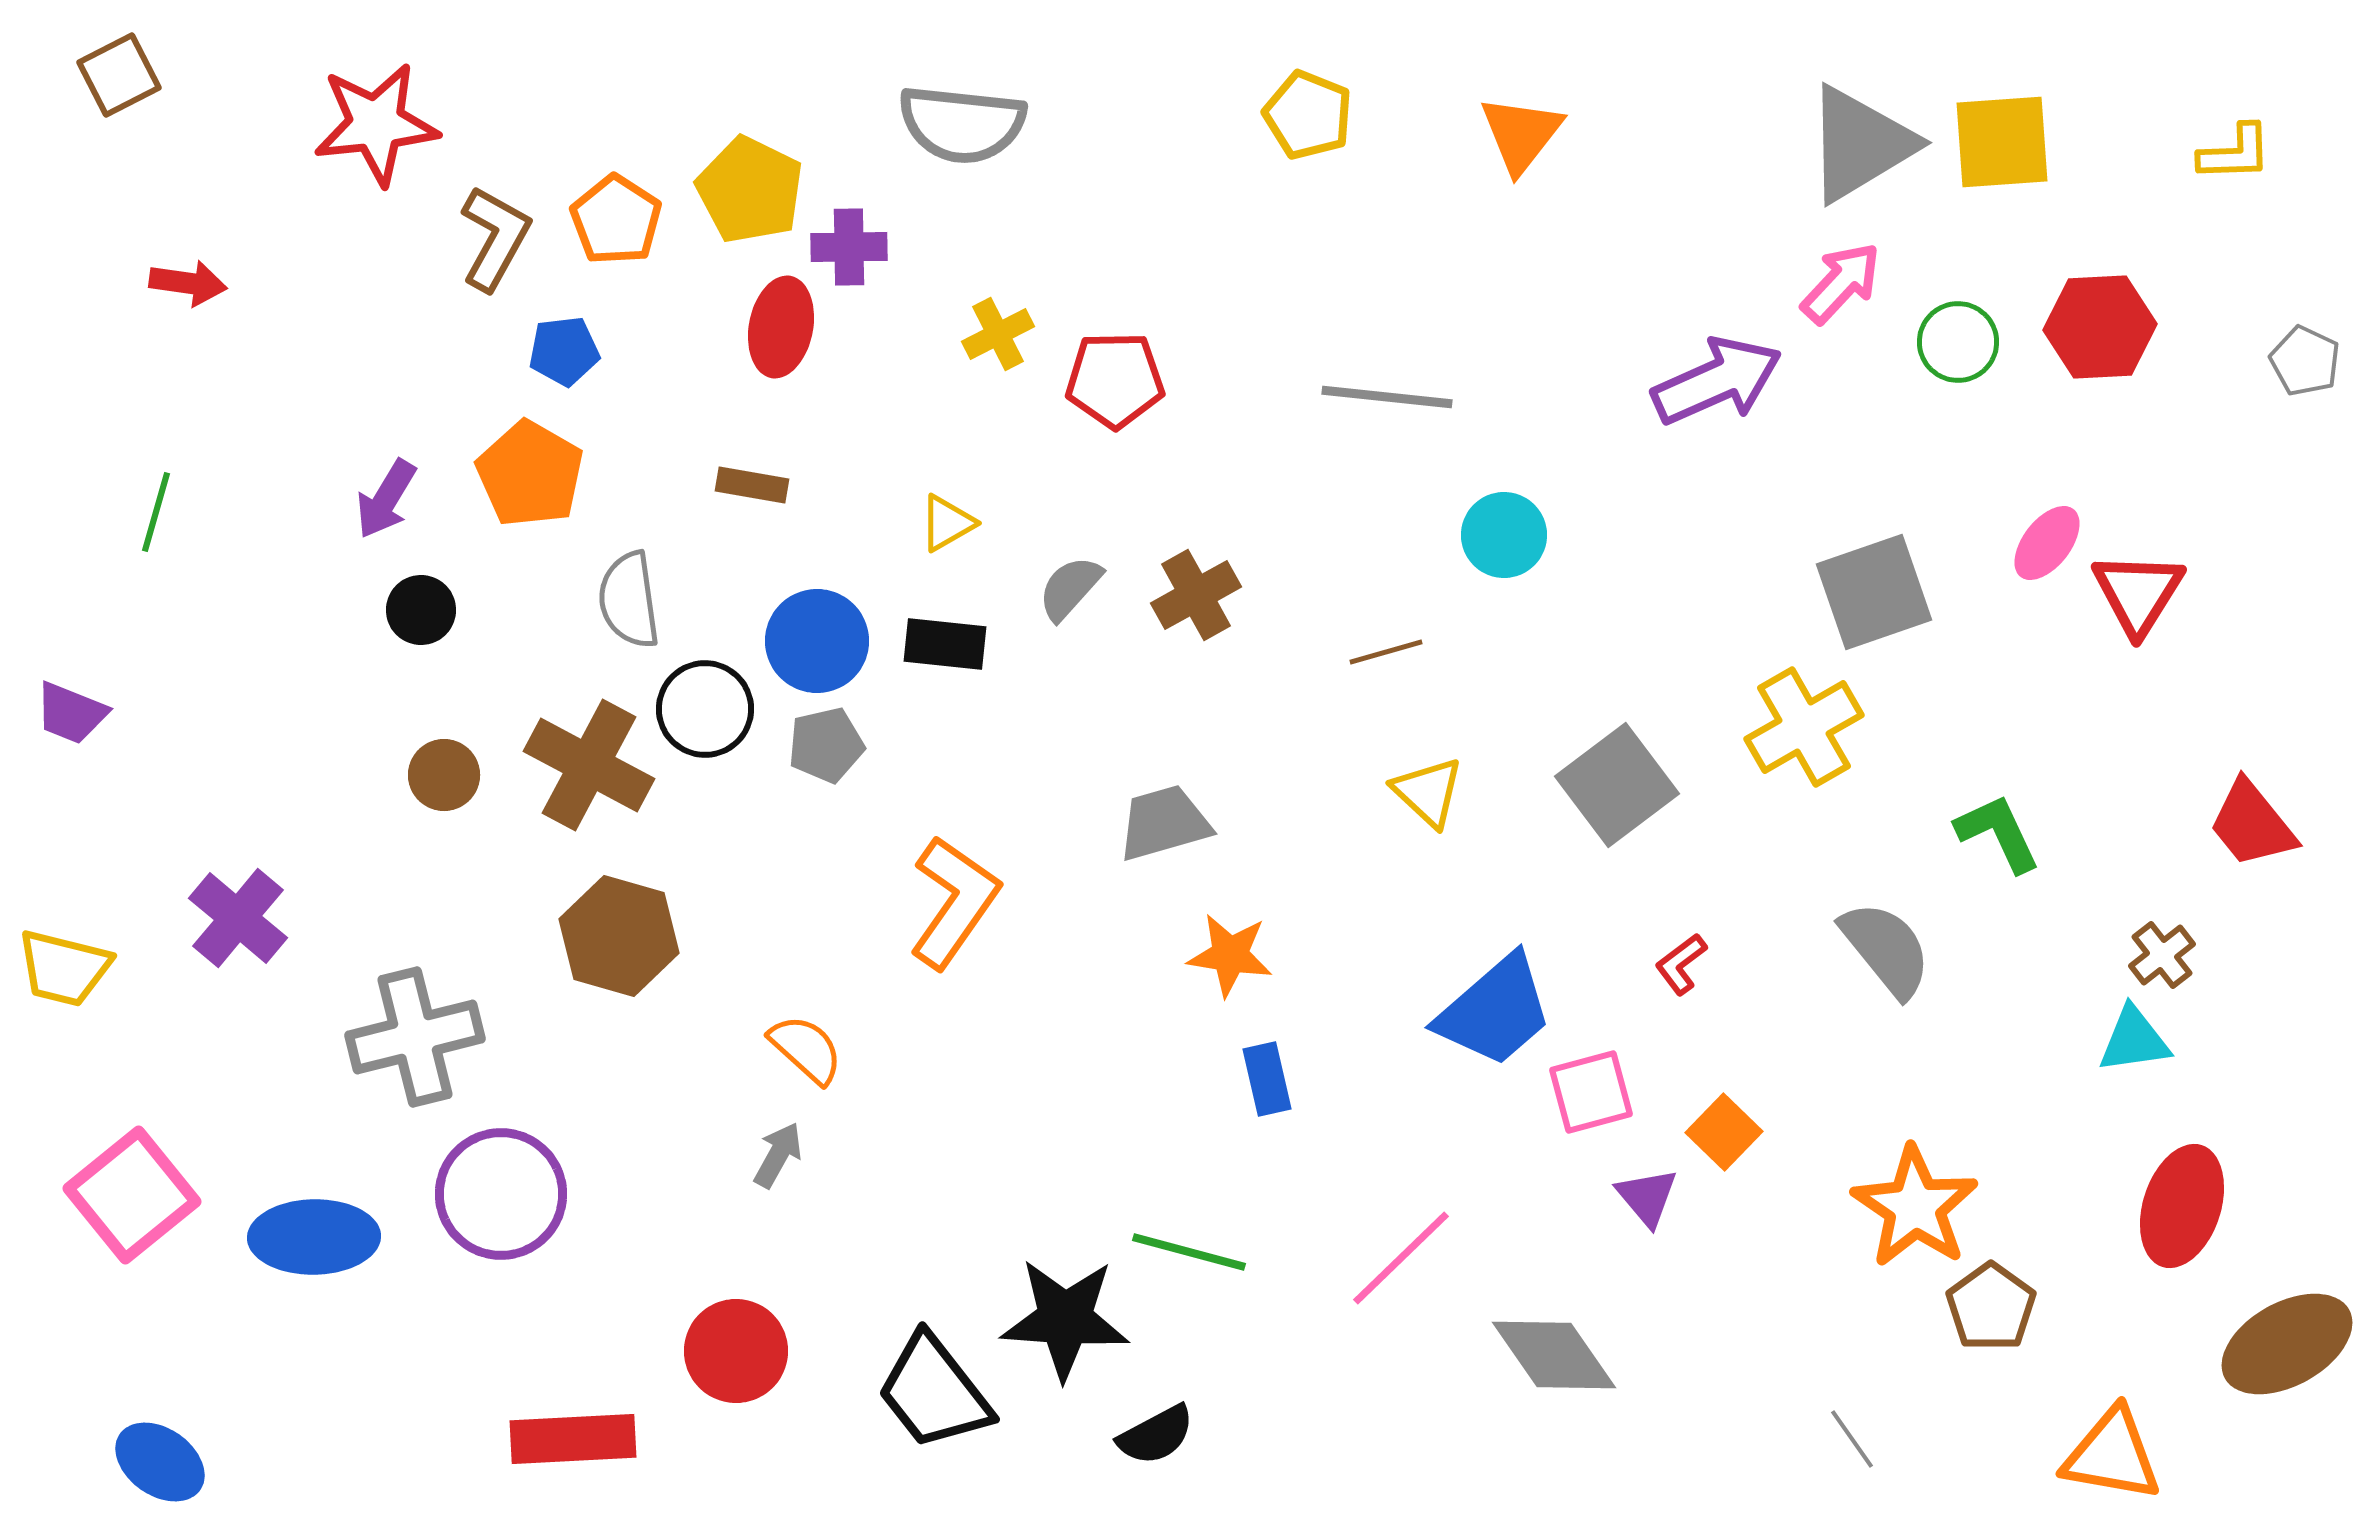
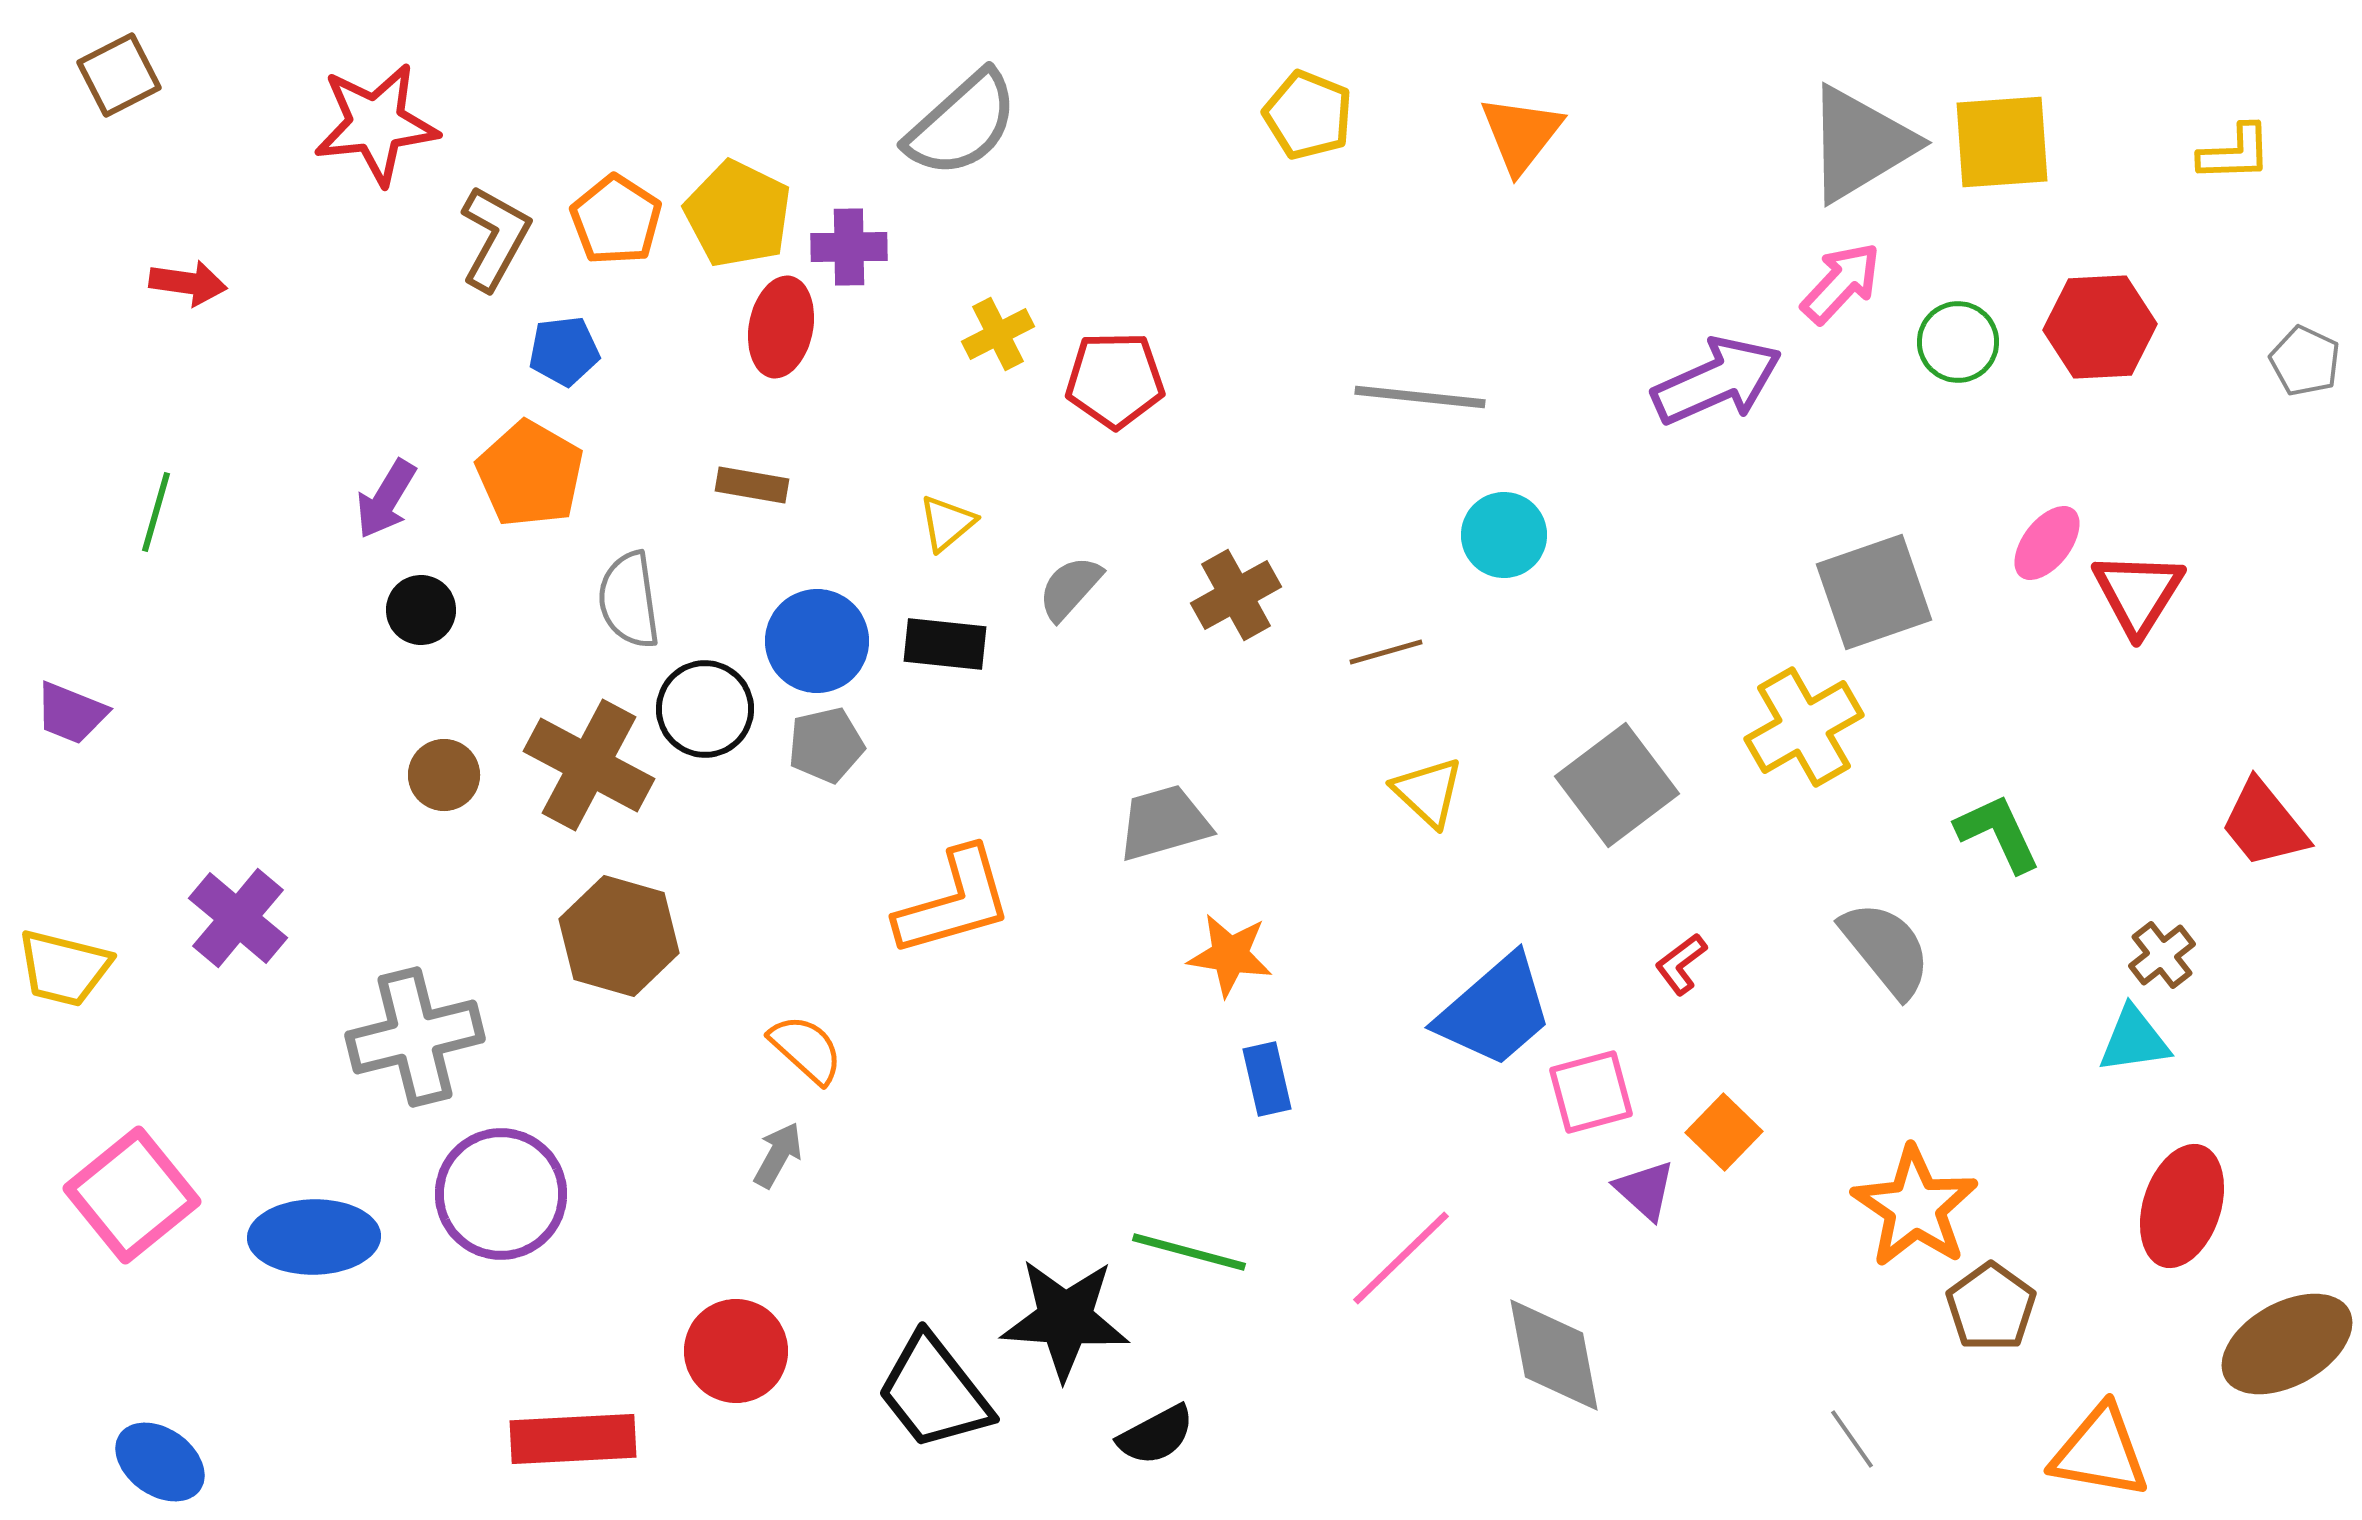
gray semicircle at (962, 124): rotated 48 degrees counterclockwise
yellow pentagon at (750, 190): moved 12 px left, 24 px down
gray line at (1387, 397): moved 33 px right
yellow triangle at (947, 523): rotated 10 degrees counterclockwise
brown cross at (1196, 595): moved 40 px right
red trapezoid at (2252, 824): moved 12 px right
orange L-shape at (954, 902): rotated 39 degrees clockwise
purple triangle at (1647, 1197): moved 2 px left, 7 px up; rotated 8 degrees counterclockwise
gray diamond at (1554, 1355): rotated 24 degrees clockwise
orange triangle at (2112, 1455): moved 12 px left, 3 px up
